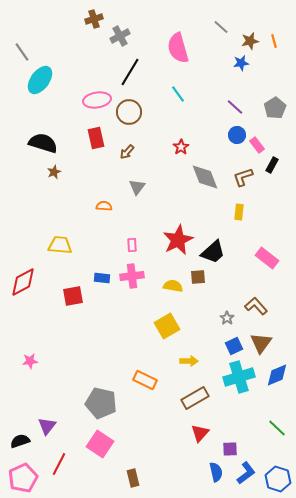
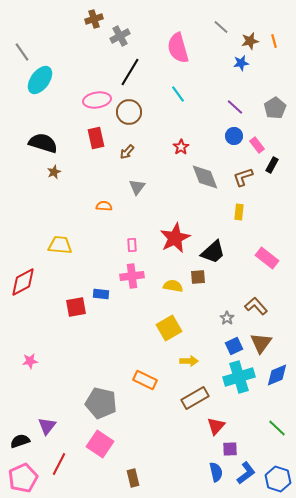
blue circle at (237, 135): moved 3 px left, 1 px down
red star at (178, 240): moved 3 px left, 2 px up
blue rectangle at (102, 278): moved 1 px left, 16 px down
red square at (73, 296): moved 3 px right, 11 px down
yellow square at (167, 326): moved 2 px right, 2 px down
red triangle at (200, 433): moved 16 px right, 7 px up
